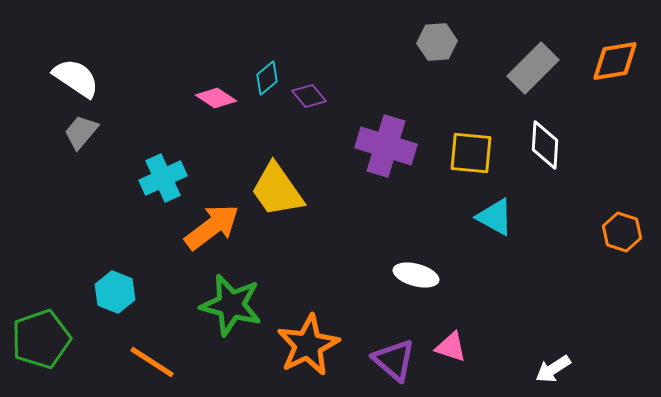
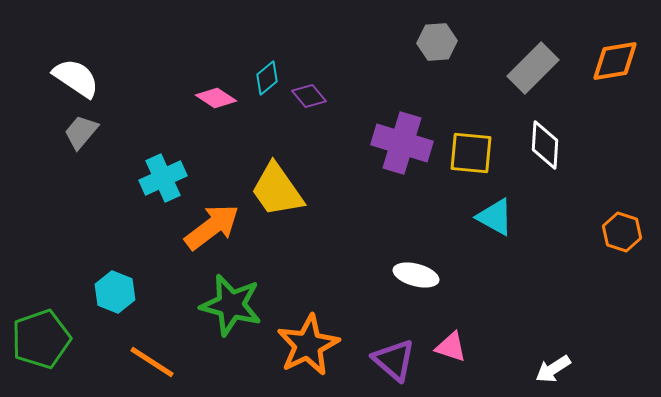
purple cross: moved 16 px right, 3 px up
